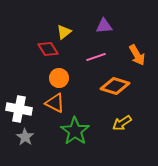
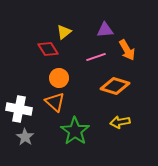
purple triangle: moved 1 px right, 4 px down
orange arrow: moved 10 px left, 5 px up
orange triangle: moved 1 px up; rotated 15 degrees clockwise
yellow arrow: moved 2 px left, 1 px up; rotated 24 degrees clockwise
